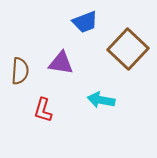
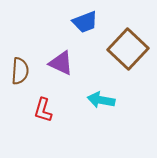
purple triangle: rotated 16 degrees clockwise
